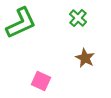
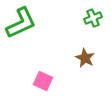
green cross: moved 15 px right; rotated 24 degrees clockwise
pink square: moved 2 px right
